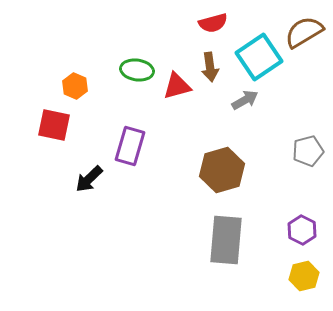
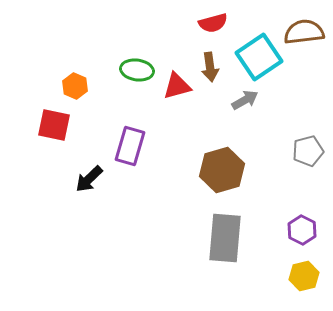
brown semicircle: rotated 24 degrees clockwise
gray rectangle: moved 1 px left, 2 px up
